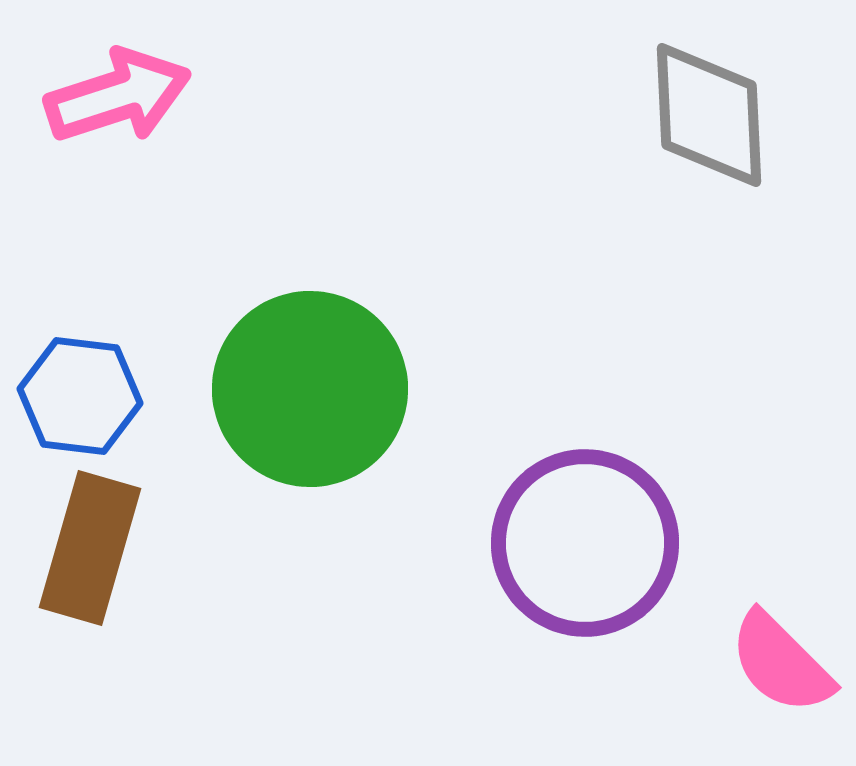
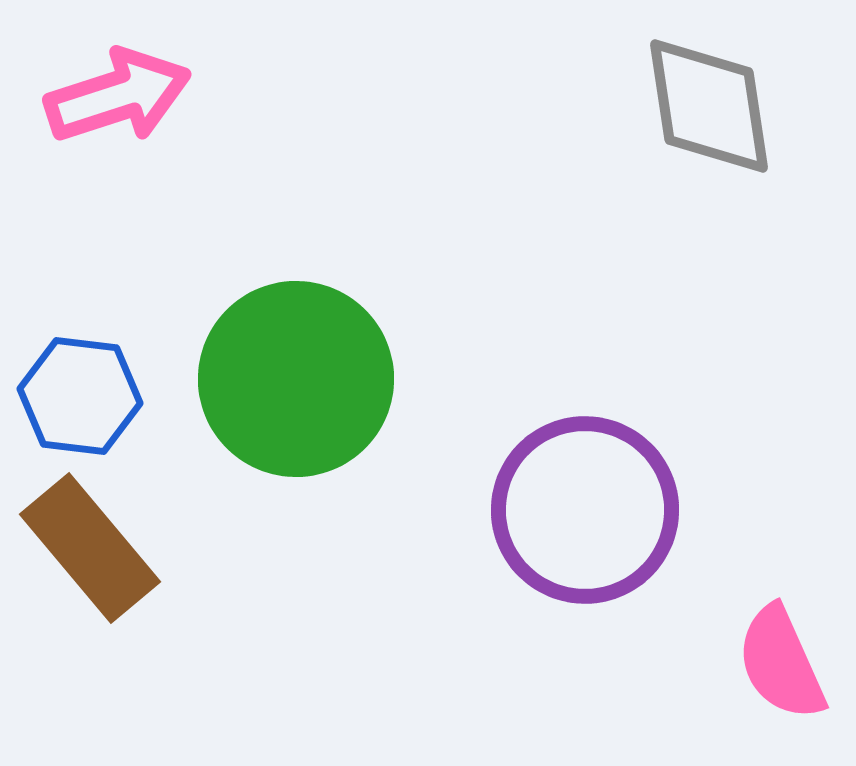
gray diamond: moved 9 px up; rotated 6 degrees counterclockwise
green circle: moved 14 px left, 10 px up
purple circle: moved 33 px up
brown rectangle: rotated 56 degrees counterclockwise
pink semicircle: rotated 21 degrees clockwise
